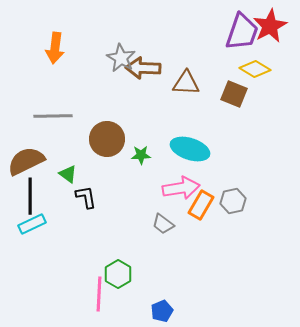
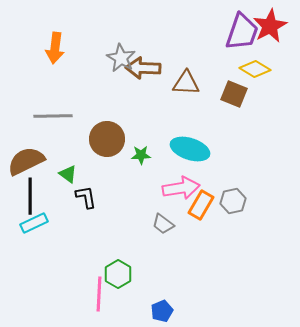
cyan rectangle: moved 2 px right, 1 px up
